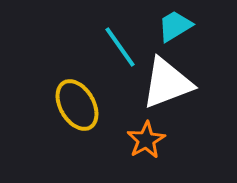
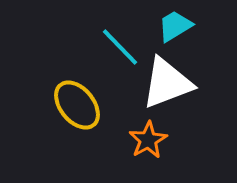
cyan line: rotated 9 degrees counterclockwise
yellow ellipse: rotated 9 degrees counterclockwise
orange star: moved 2 px right
